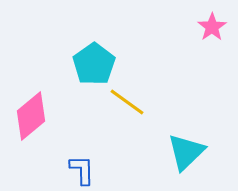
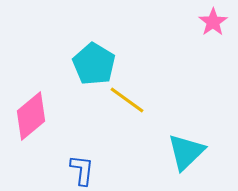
pink star: moved 1 px right, 5 px up
cyan pentagon: rotated 6 degrees counterclockwise
yellow line: moved 2 px up
blue L-shape: rotated 8 degrees clockwise
